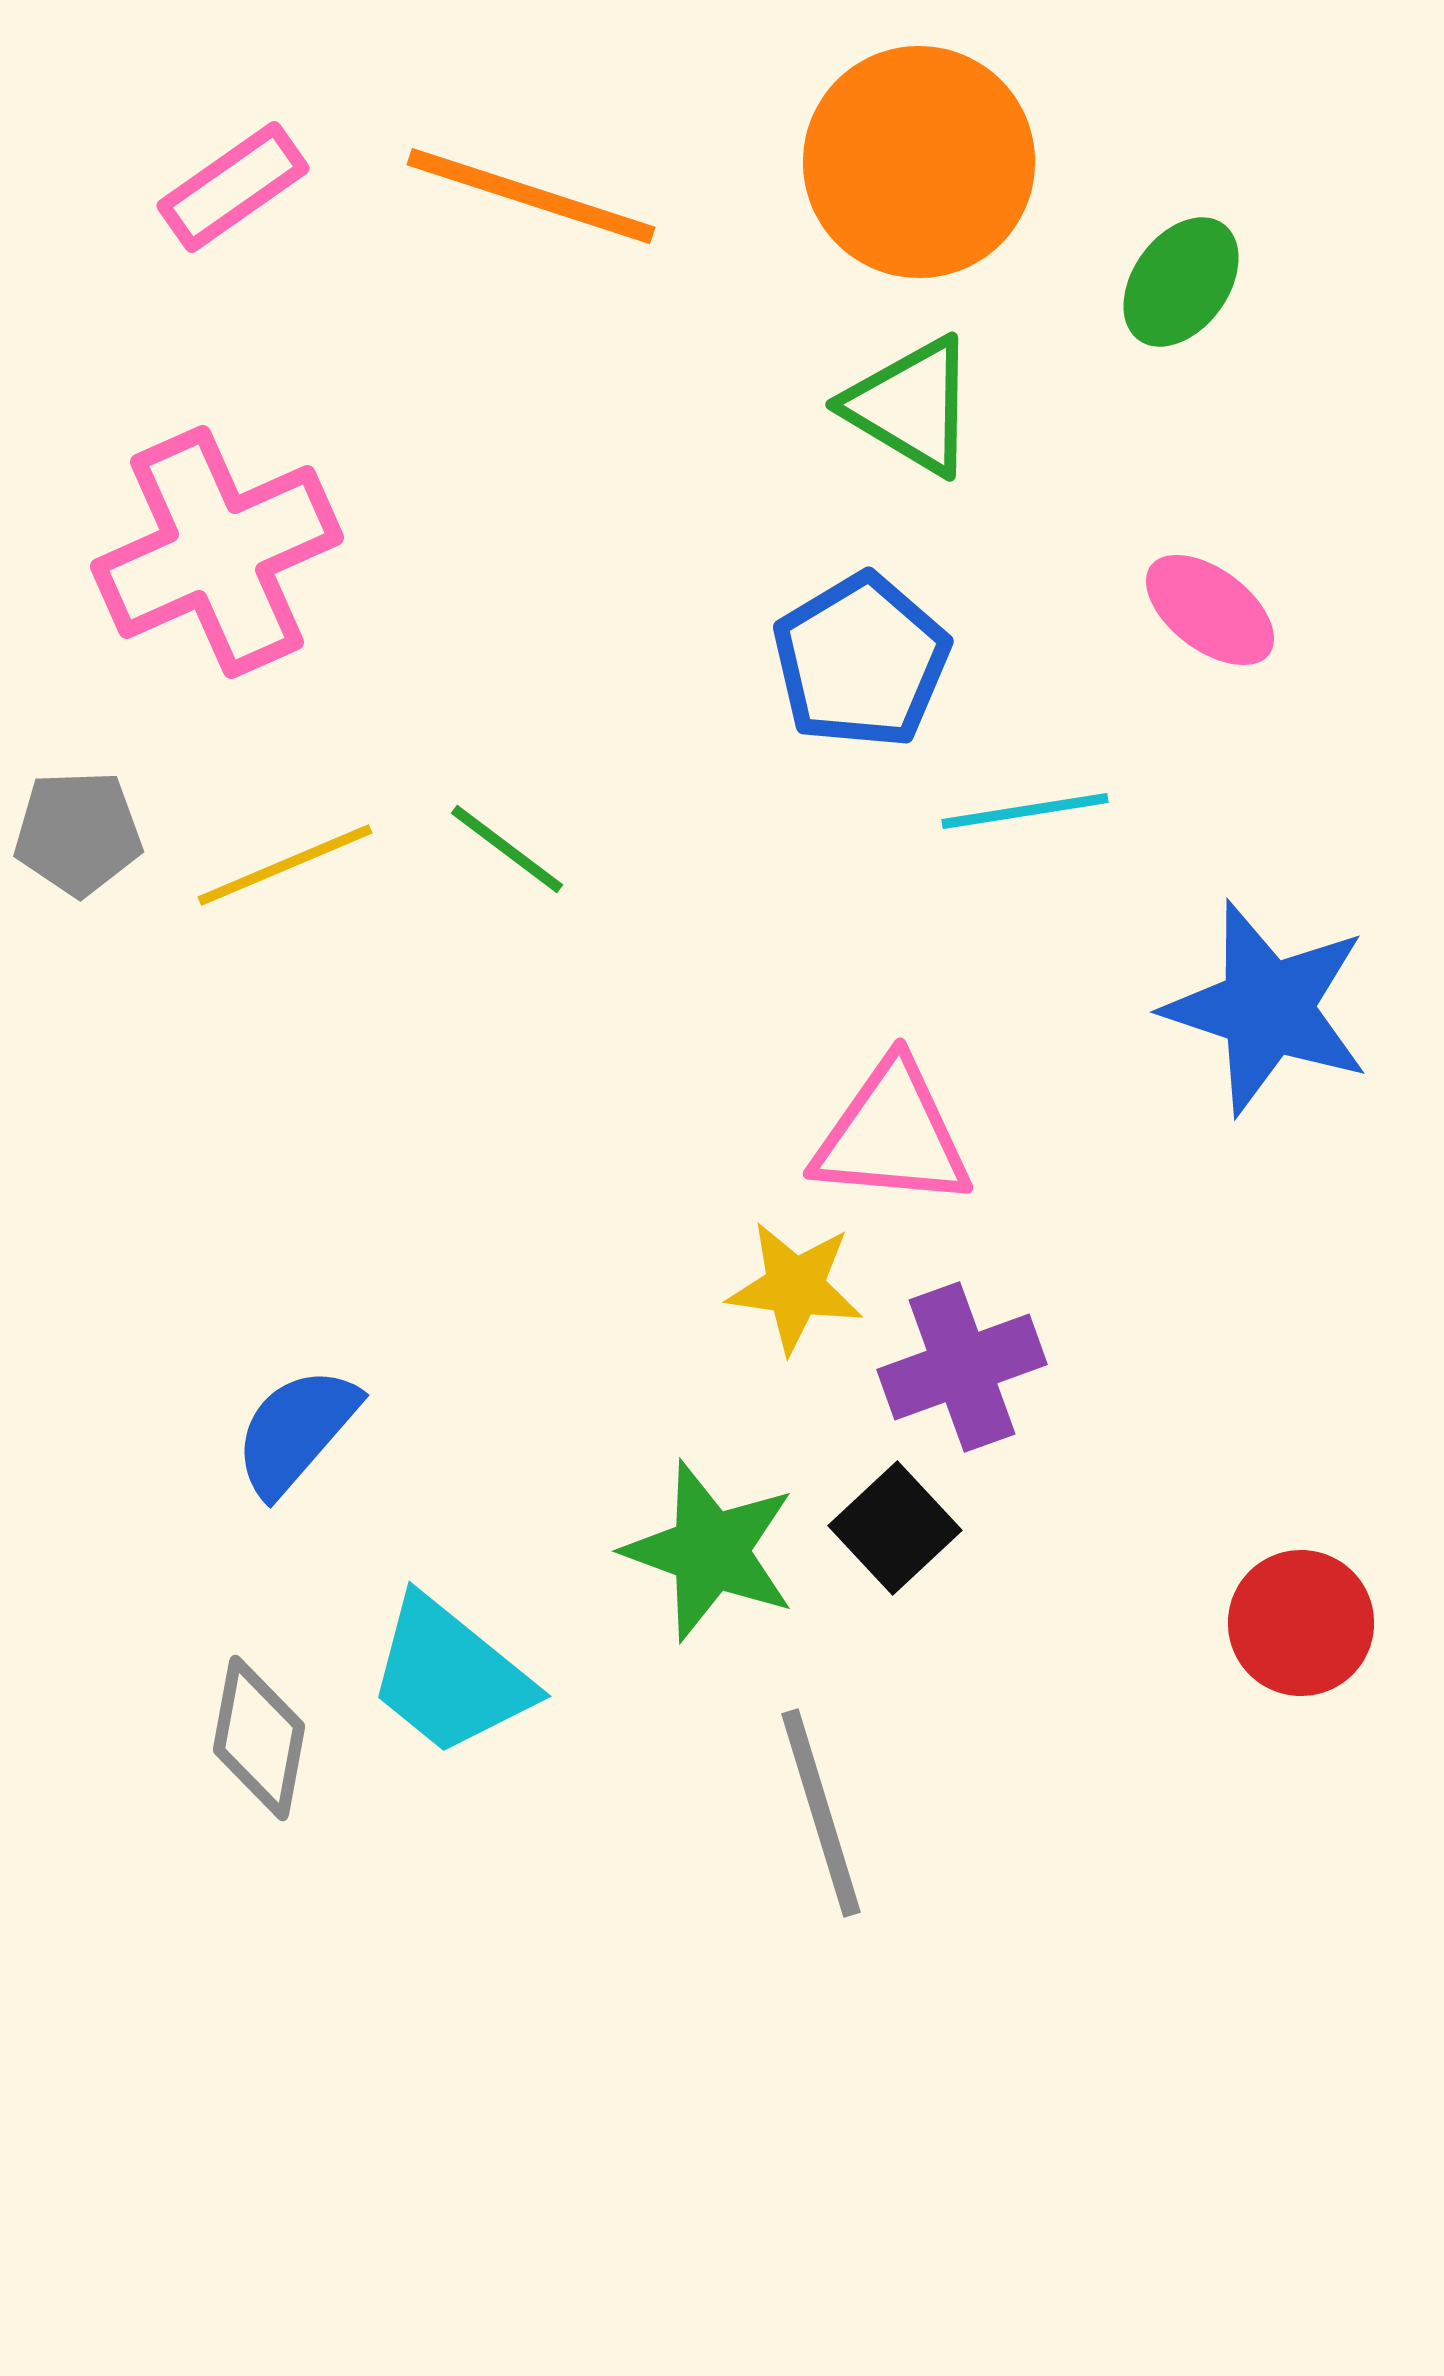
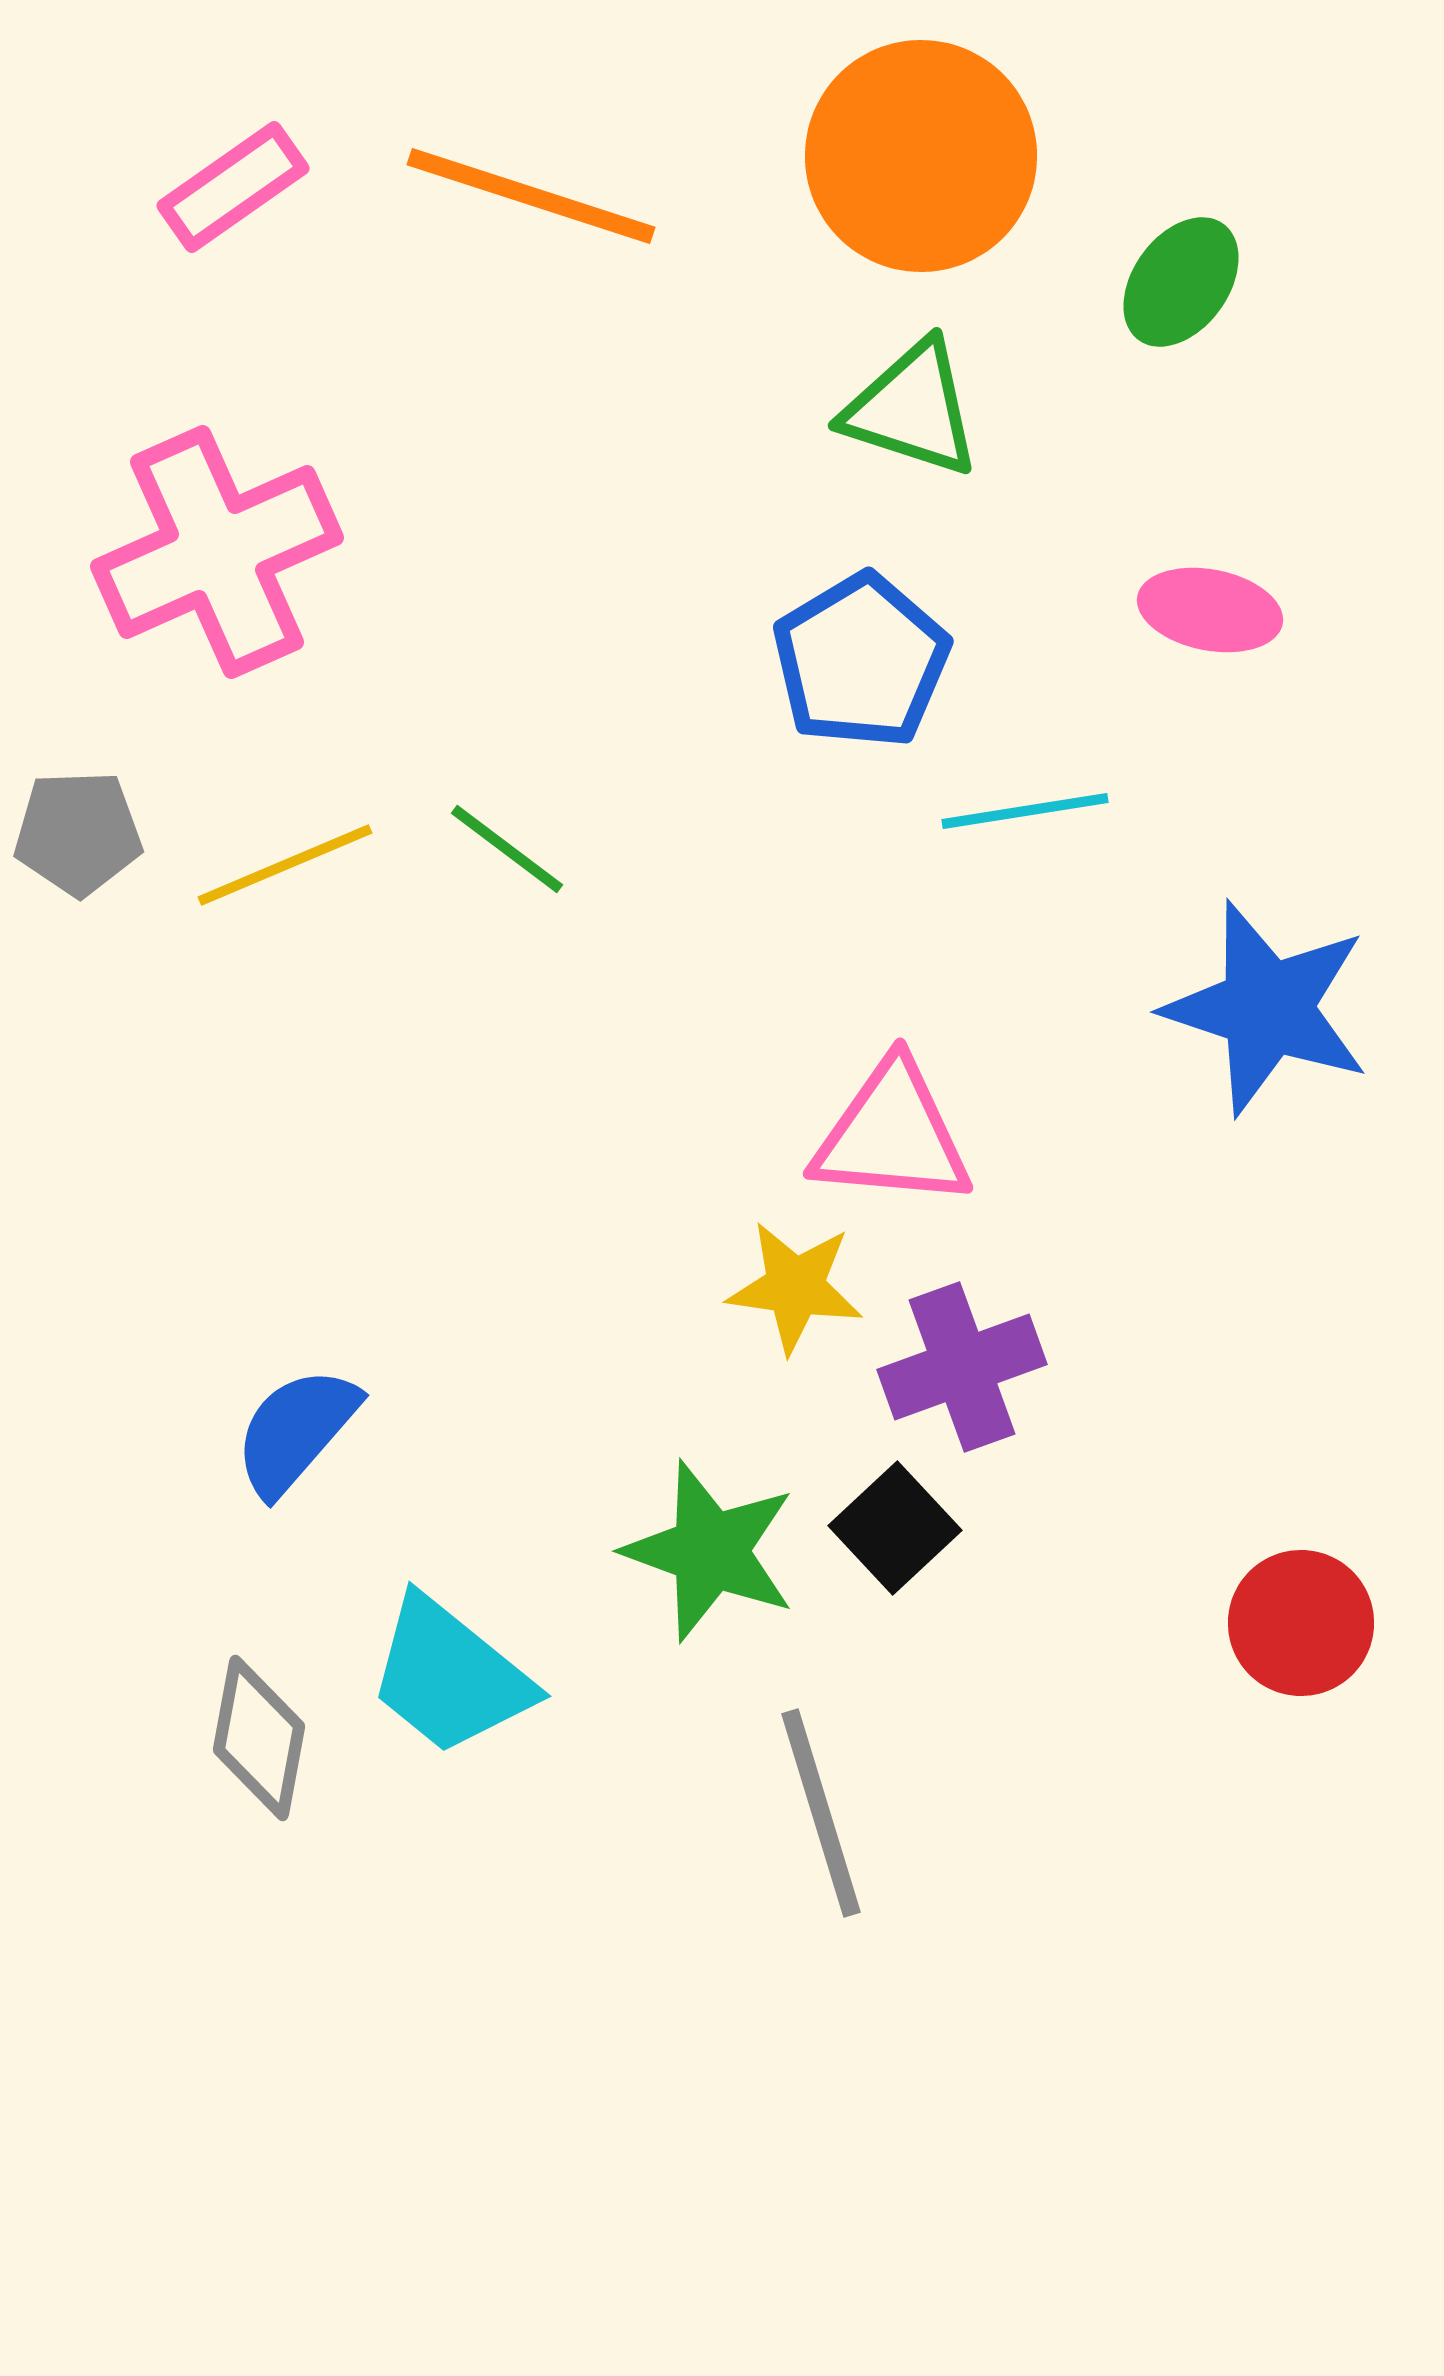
orange circle: moved 2 px right, 6 px up
green triangle: moved 1 px right, 3 px down; rotated 13 degrees counterclockwise
pink ellipse: rotated 26 degrees counterclockwise
